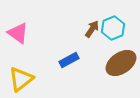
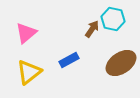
cyan hexagon: moved 9 px up; rotated 25 degrees counterclockwise
pink triangle: moved 8 px right; rotated 45 degrees clockwise
yellow triangle: moved 8 px right, 7 px up
